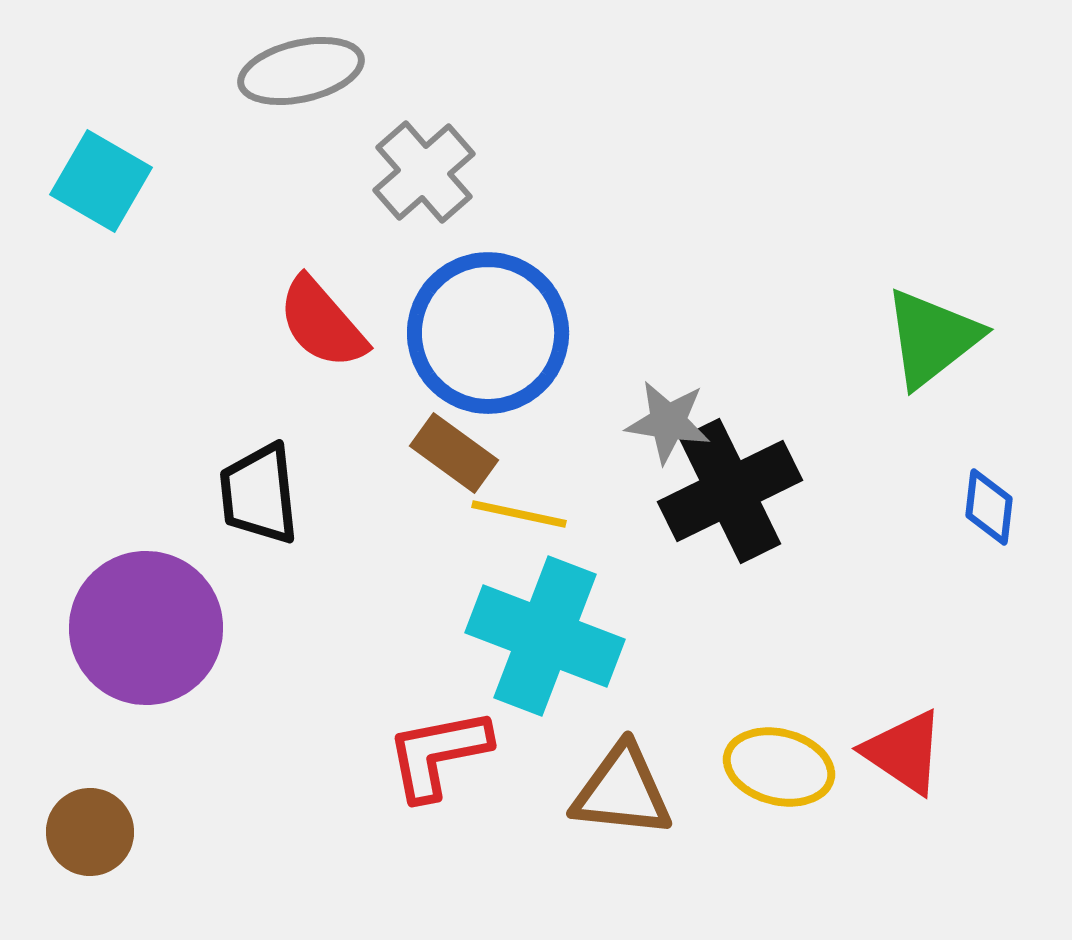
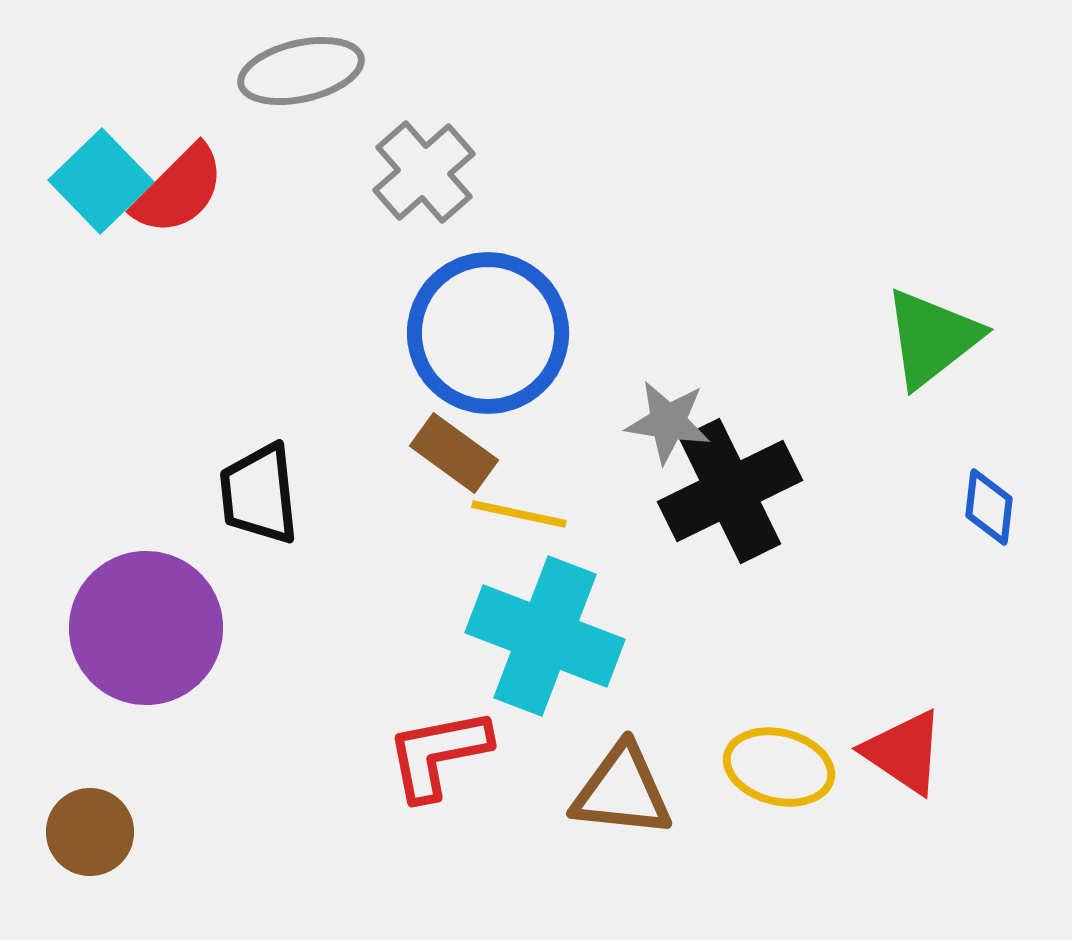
cyan square: rotated 16 degrees clockwise
red semicircle: moved 143 px left, 133 px up; rotated 94 degrees counterclockwise
